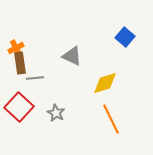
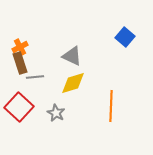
orange cross: moved 4 px right, 1 px up
brown rectangle: rotated 10 degrees counterclockwise
gray line: moved 1 px up
yellow diamond: moved 32 px left
orange line: moved 13 px up; rotated 28 degrees clockwise
